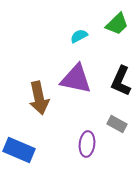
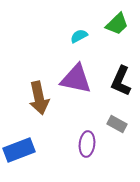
blue rectangle: rotated 44 degrees counterclockwise
